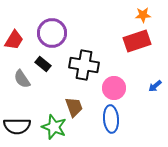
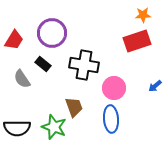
black semicircle: moved 2 px down
